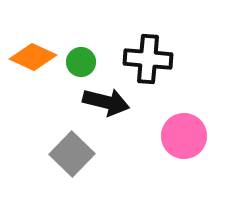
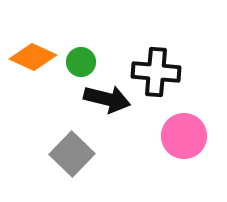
black cross: moved 8 px right, 13 px down
black arrow: moved 1 px right, 3 px up
